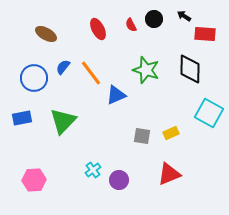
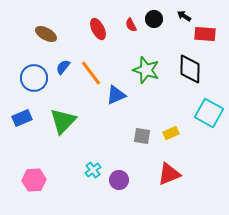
blue rectangle: rotated 12 degrees counterclockwise
